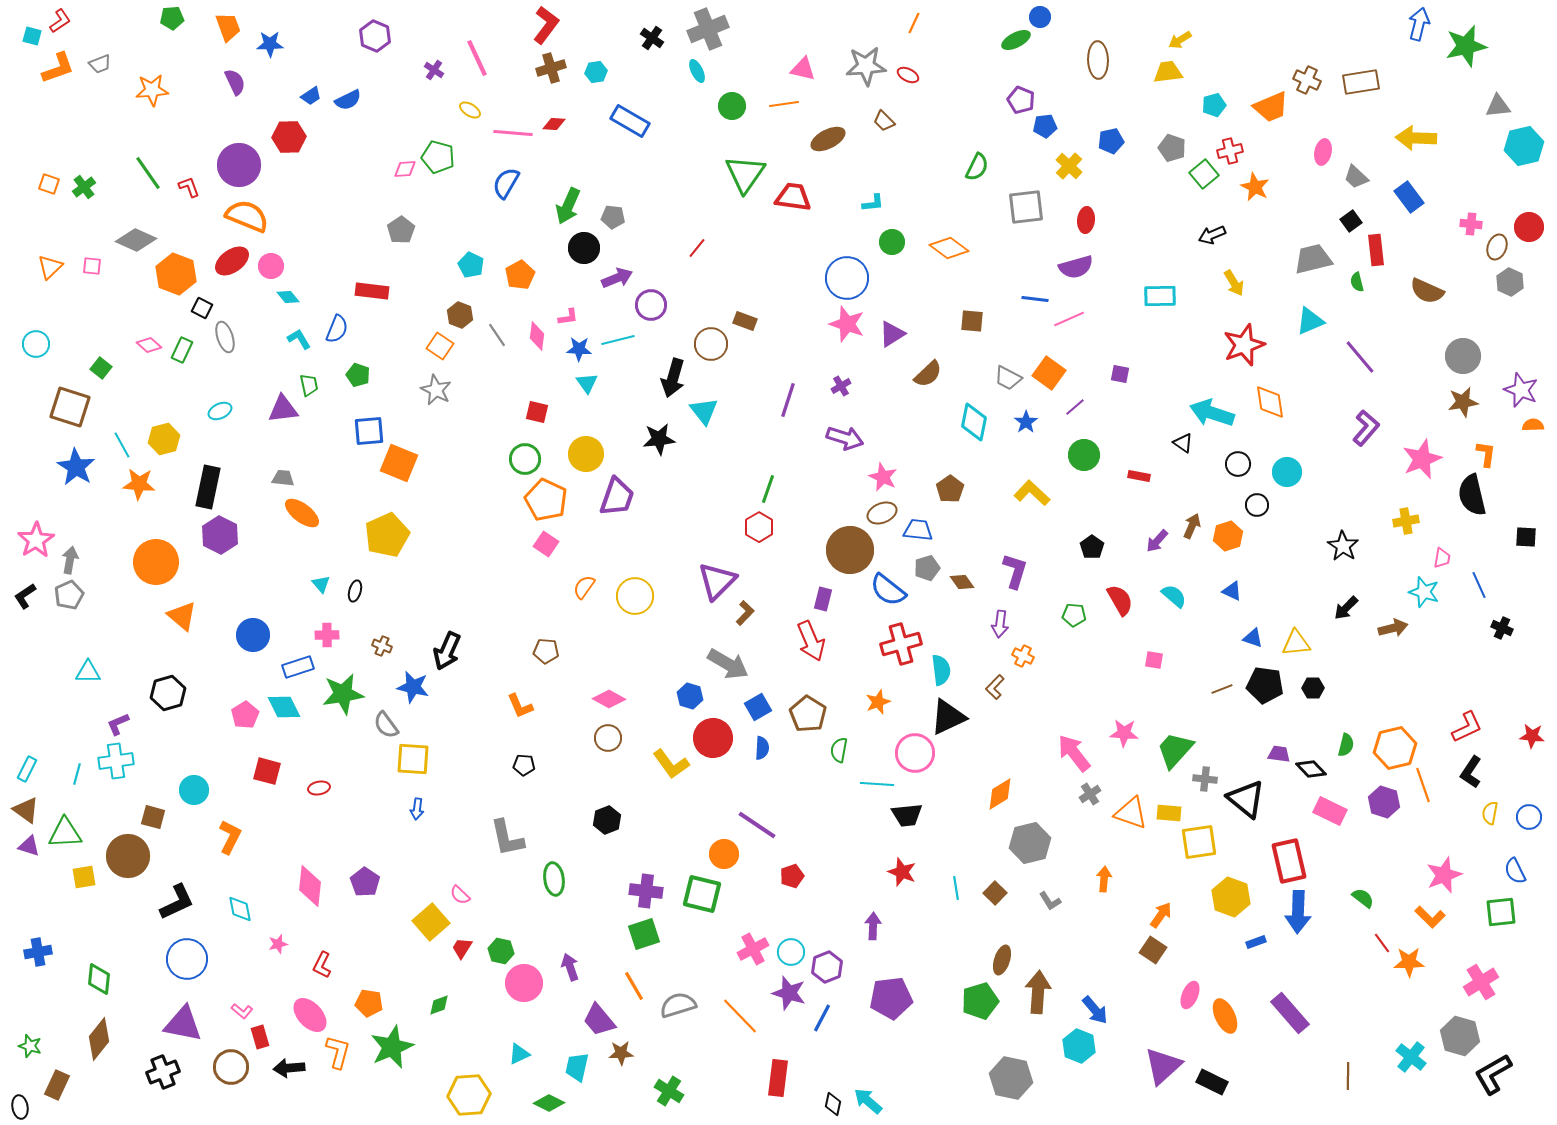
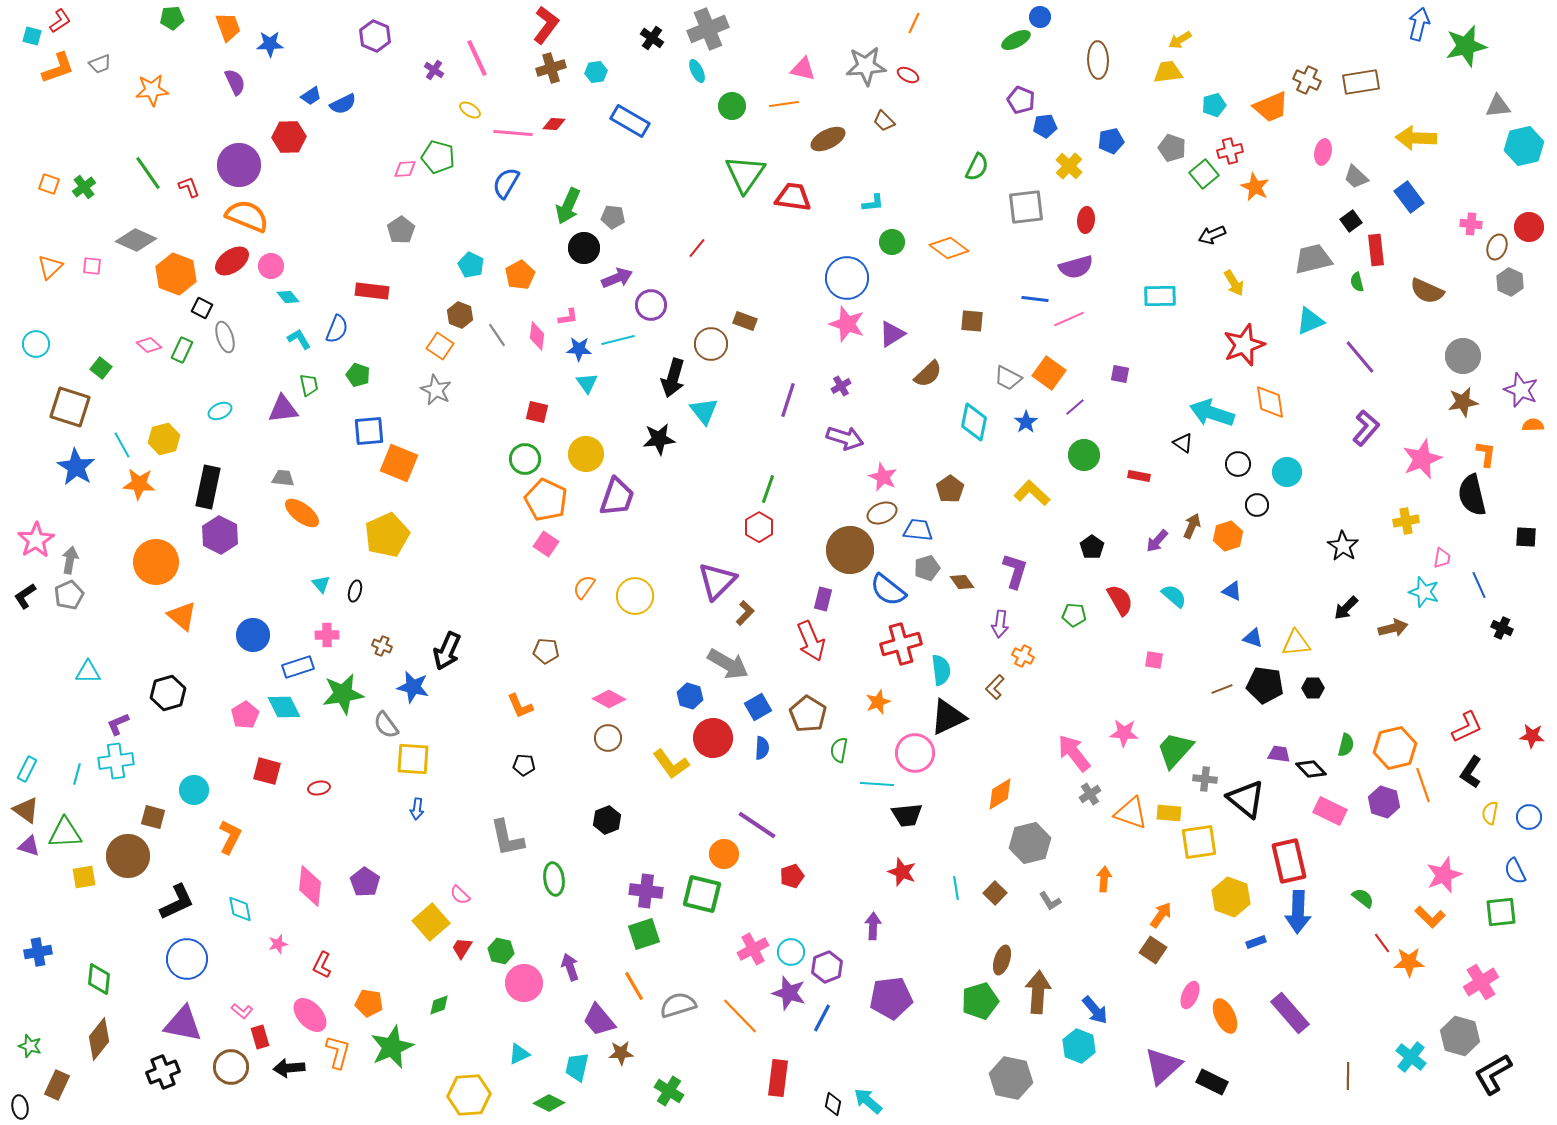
blue semicircle at (348, 100): moved 5 px left, 4 px down
